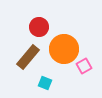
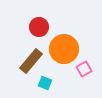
brown rectangle: moved 3 px right, 4 px down
pink square: moved 3 px down
